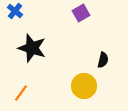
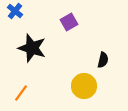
purple square: moved 12 px left, 9 px down
